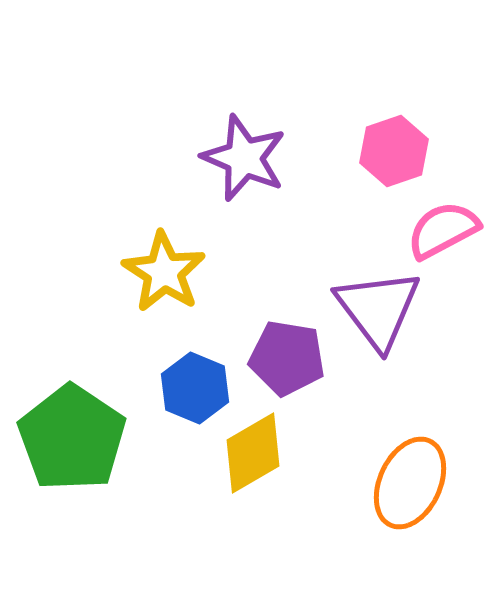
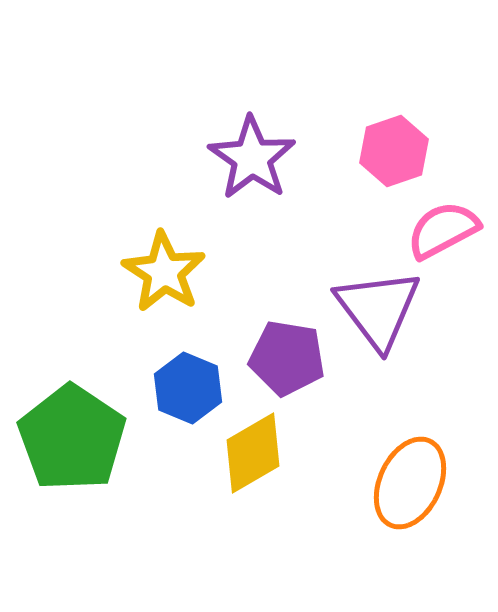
purple star: moved 8 px right; rotated 12 degrees clockwise
blue hexagon: moved 7 px left
